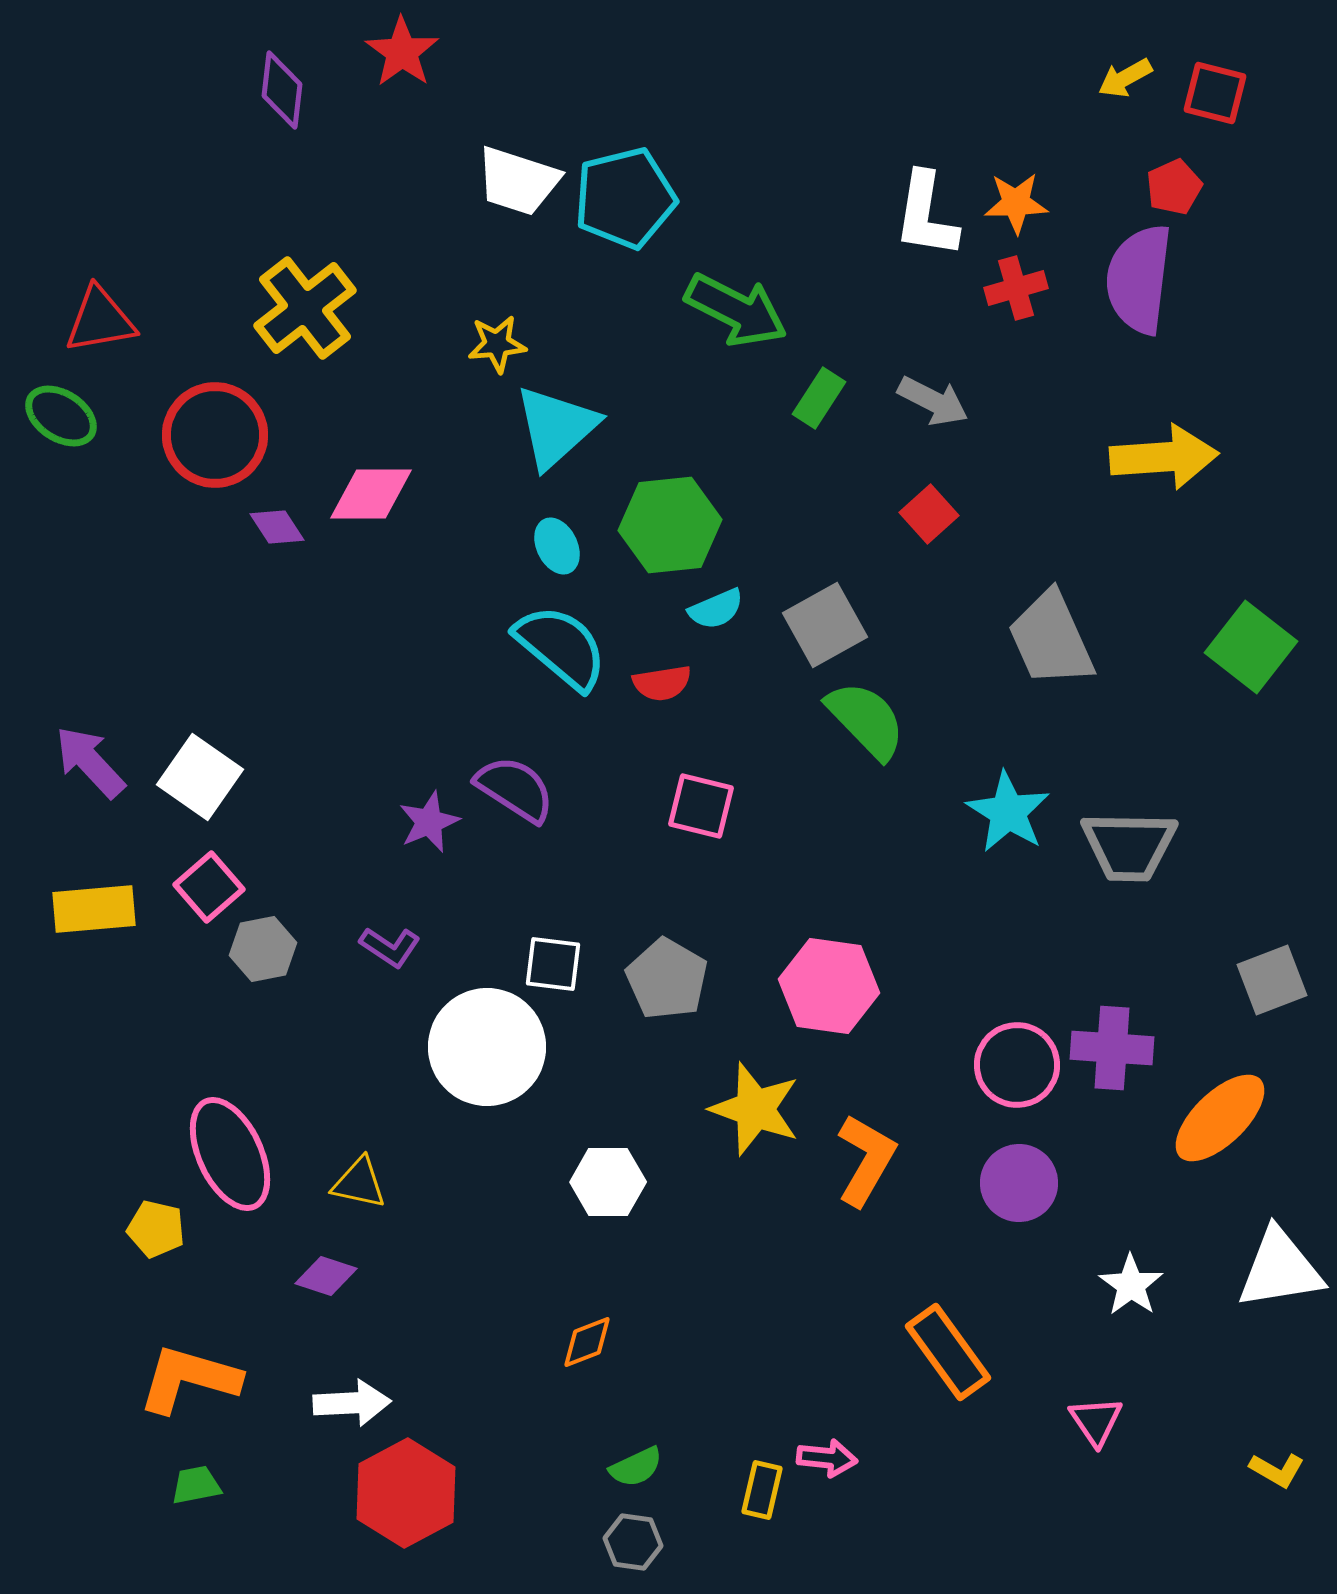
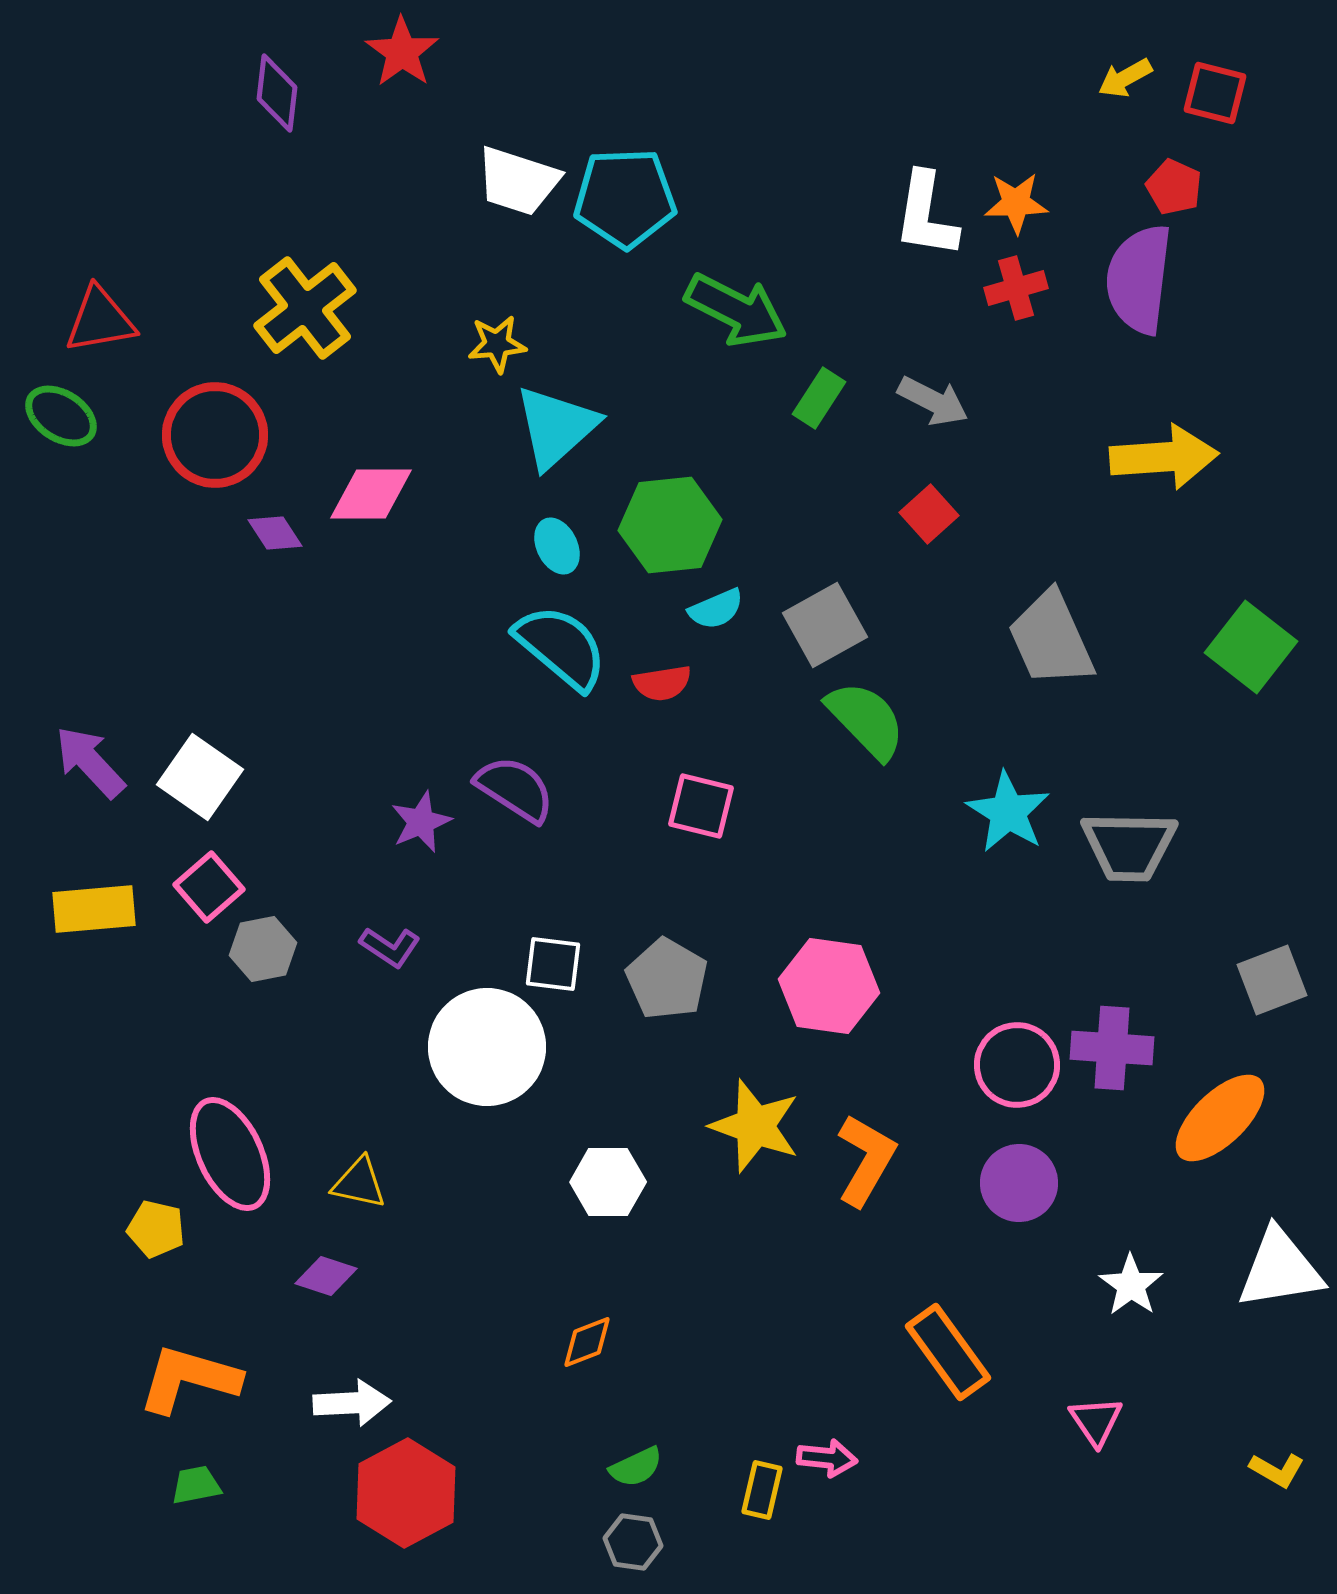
purple diamond at (282, 90): moved 5 px left, 3 px down
red pentagon at (1174, 187): rotated 24 degrees counterclockwise
cyan pentagon at (625, 198): rotated 12 degrees clockwise
purple diamond at (277, 527): moved 2 px left, 6 px down
purple star at (429, 822): moved 8 px left
yellow star at (755, 1109): moved 17 px down
